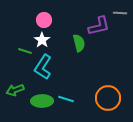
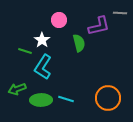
pink circle: moved 15 px right
green arrow: moved 2 px right, 1 px up
green ellipse: moved 1 px left, 1 px up
